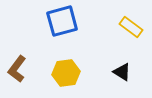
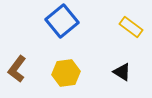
blue square: rotated 24 degrees counterclockwise
